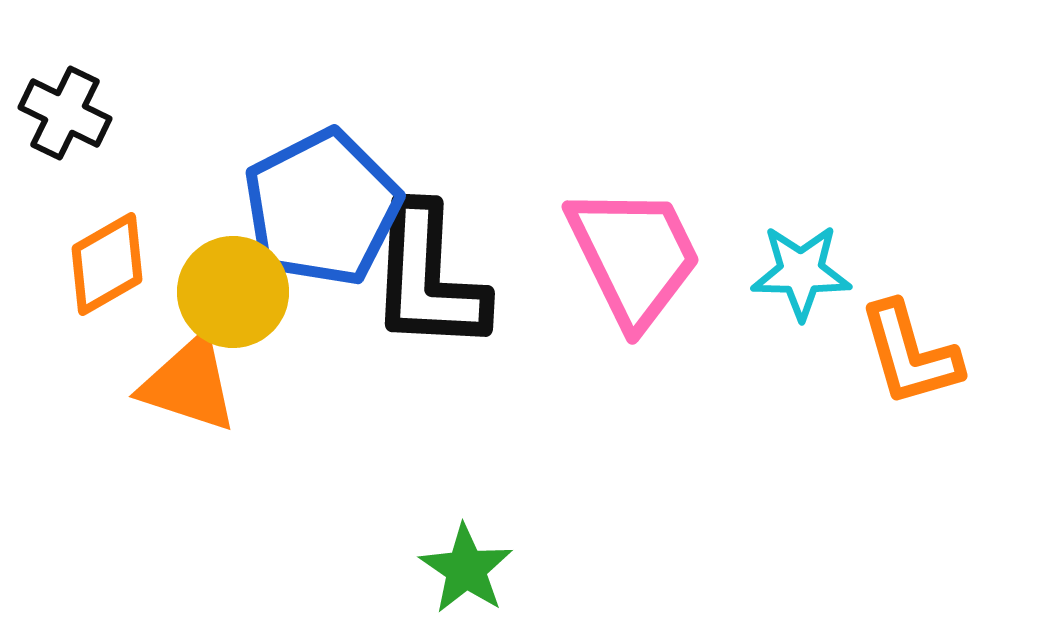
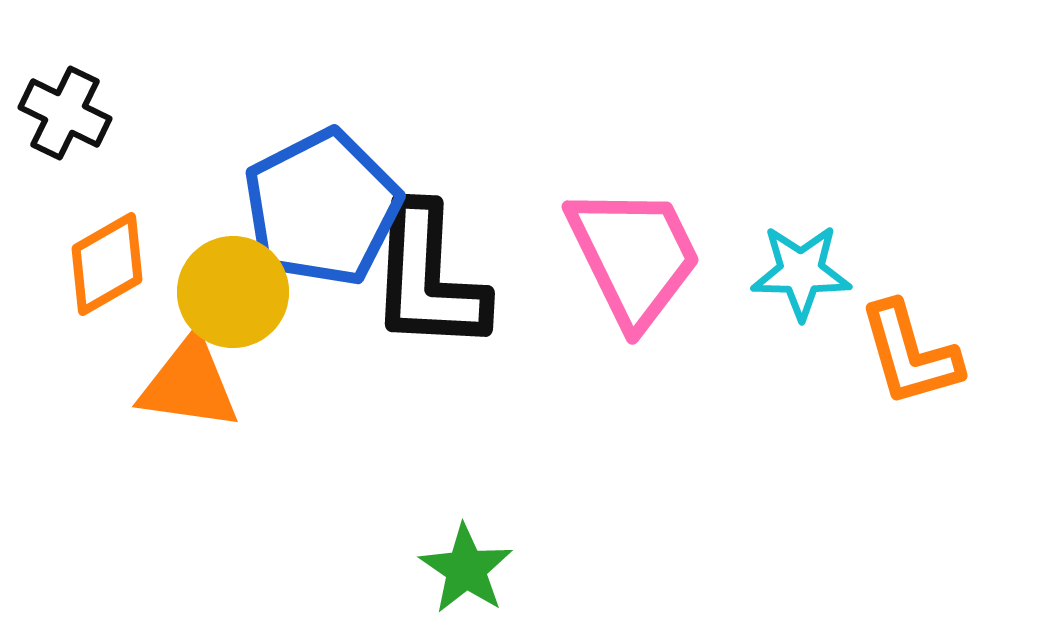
orange triangle: rotated 10 degrees counterclockwise
